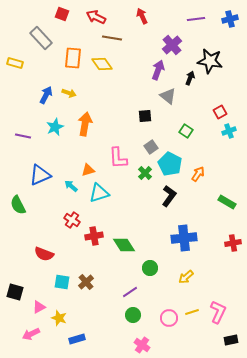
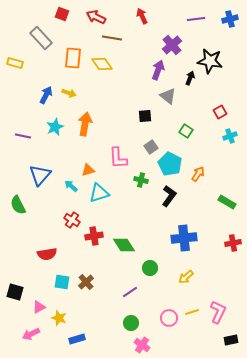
cyan cross at (229, 131): moved 1 px right, 5 px down
green cross at (145, 173): moved 4 px left, 7 px down; rotated 32 degrees counterclockwise
blue triangle at (40, 175): rotated 25 degrees counterclockwise
red semicircle at (44, 254): moved 3 px right; rotated 30 degrees counterclockwise
green circle at (133, 315): moved 2 px left, 8 px down
